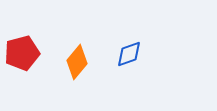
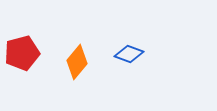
blue diamond: rotated 40 degrees clockwise
